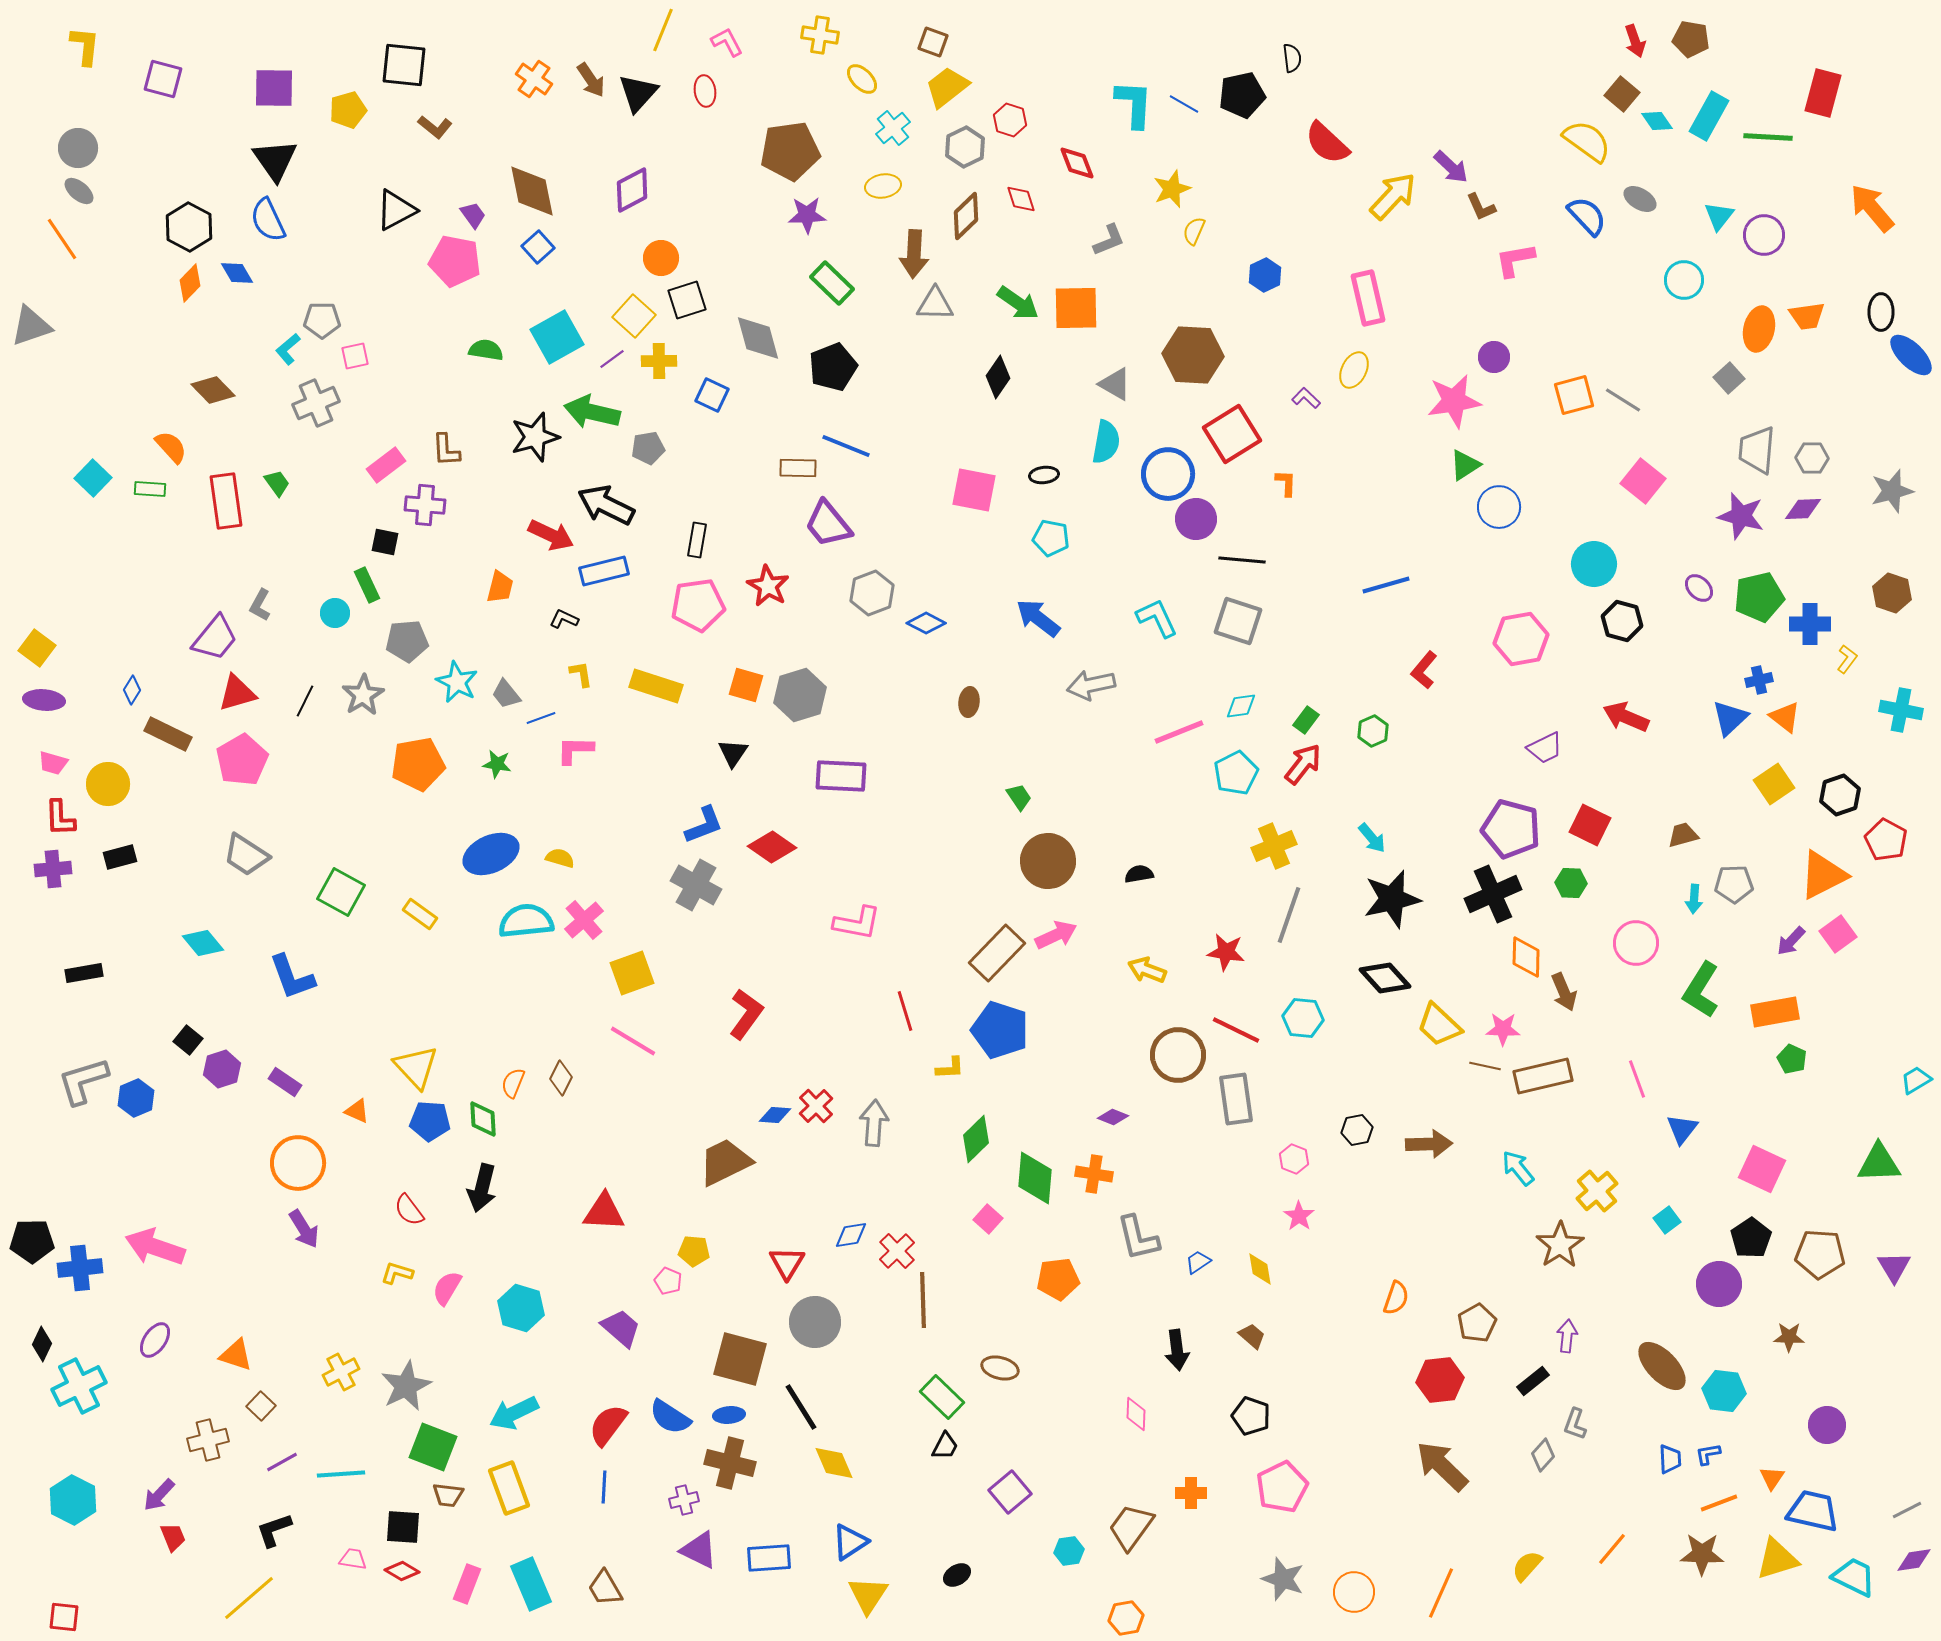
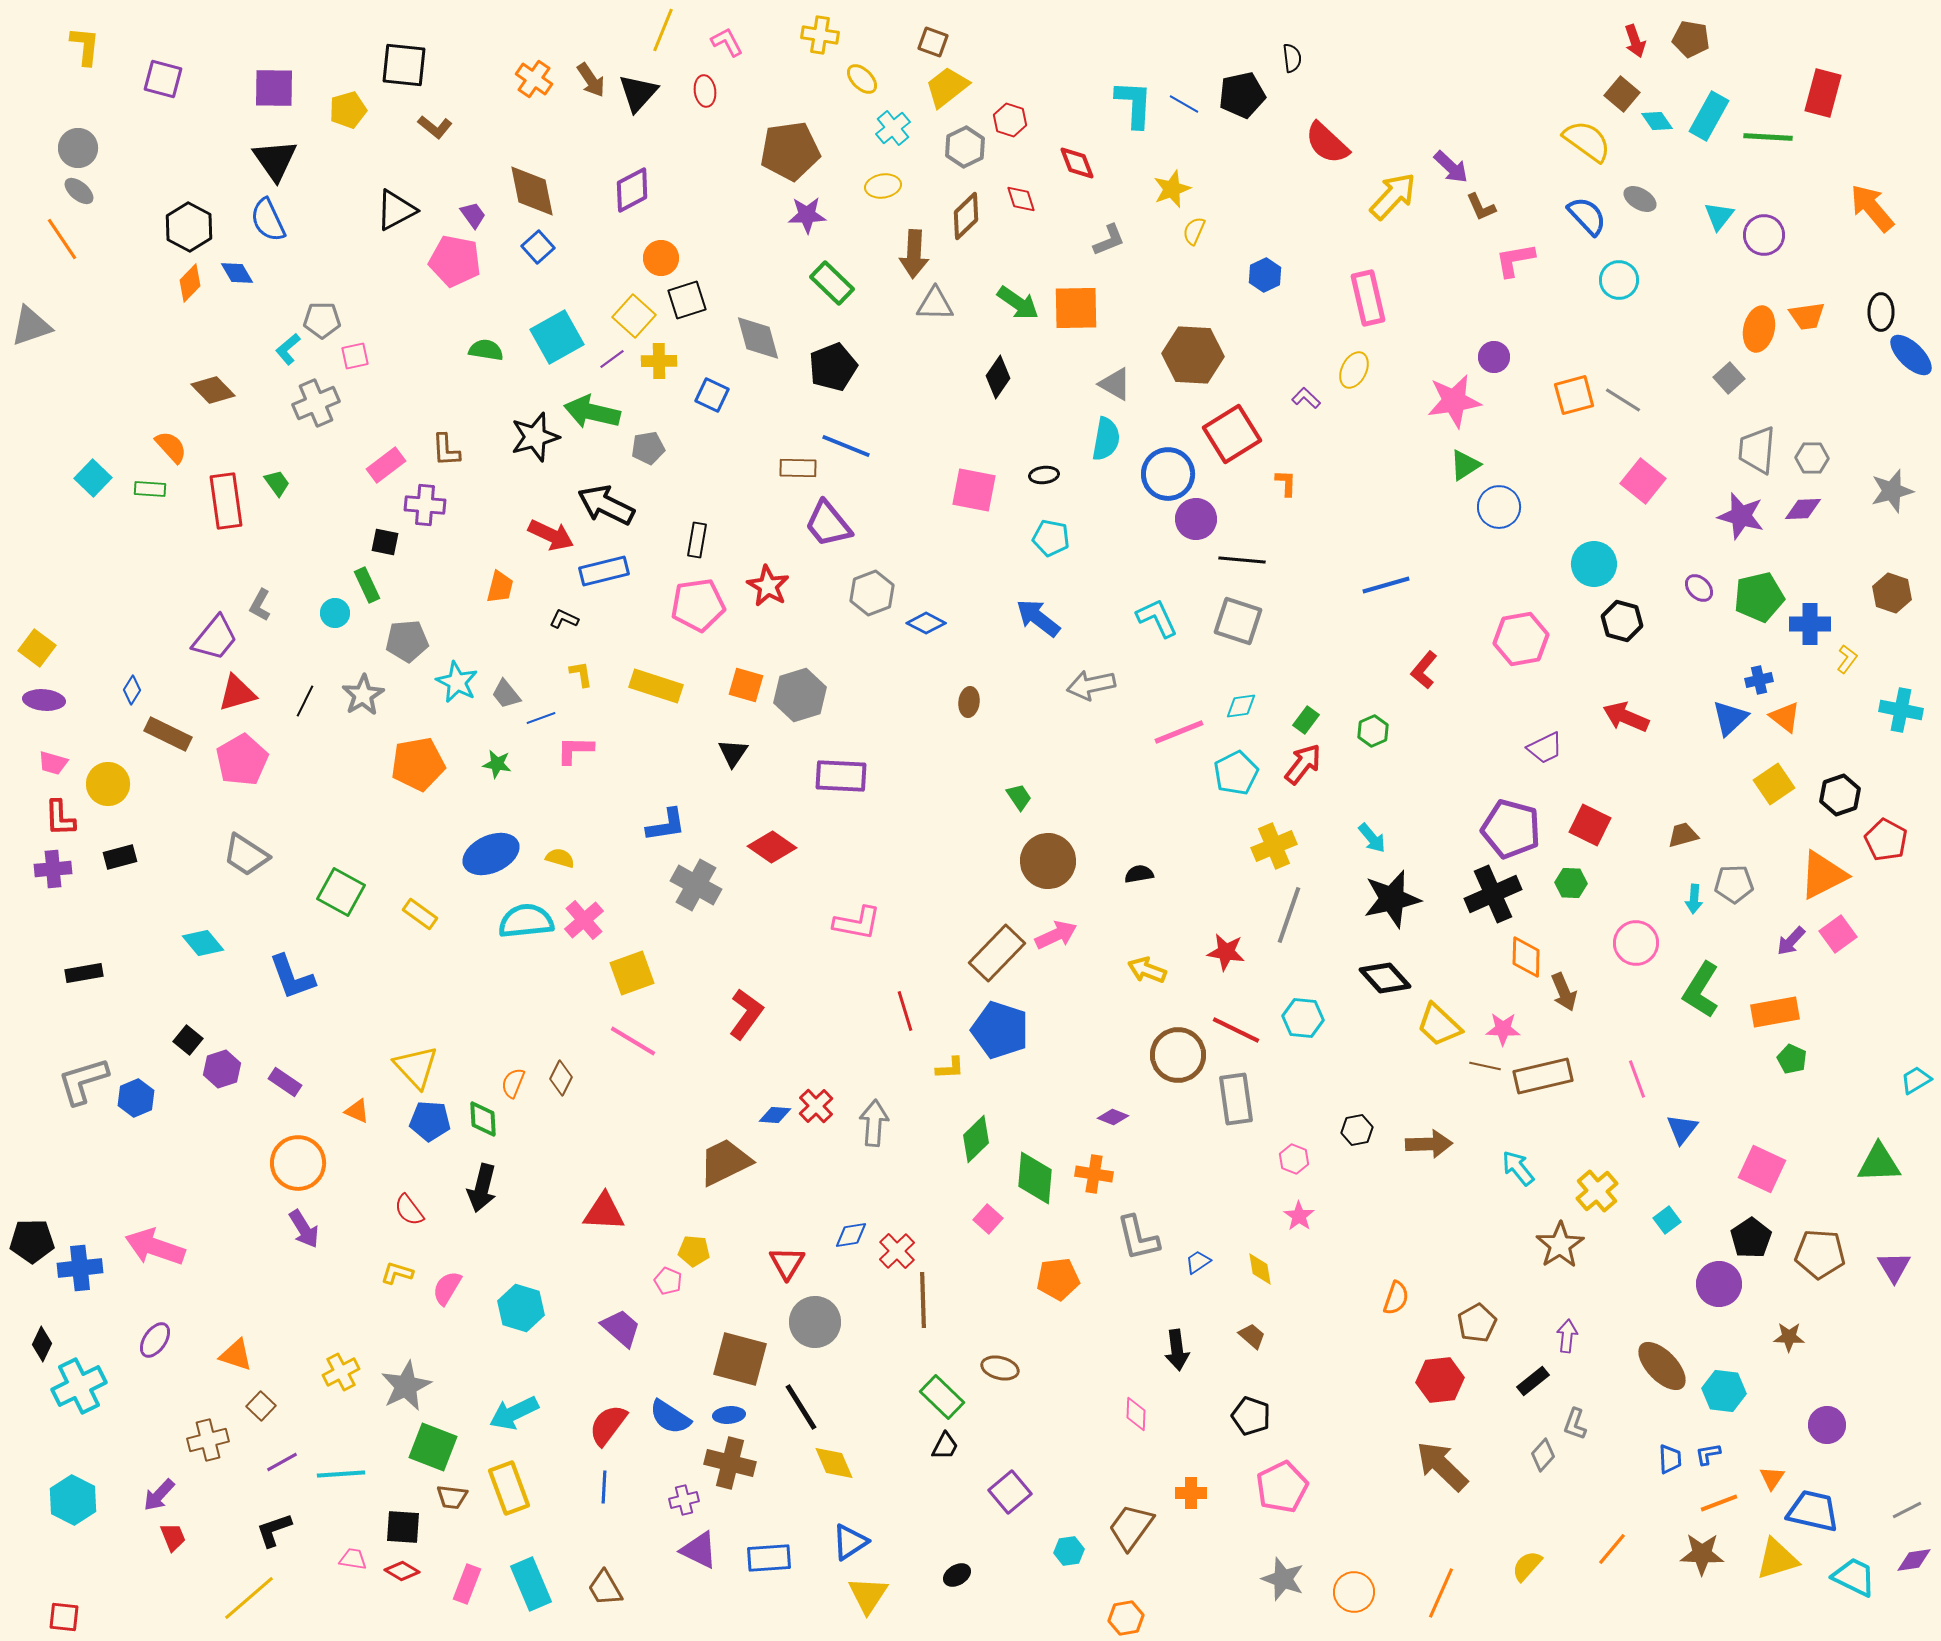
cyan circle at (1684, 280): moved 65 px left
cyan semicircle at (1106, 442): moved 3 px up
blue L-shape at (704, 825): moved 38 px left; rotated 12 degrees clockwise
brown trapezoid at (448, 1495): moved 4 px right, 2 px down
